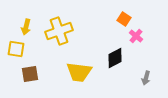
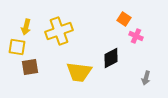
pink cross: rotated 16 degrees counterclockwise
yellow square: moved 1 px right, 2 px up
black diamond: moved 4 px left
brown square: moved 7 px up
